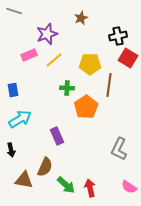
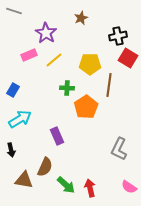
purple star: moved 1 px left, 1 px up; rotated 20 degrees counterclockwise
blue rectangle: rotated 40 degrees clockwise
